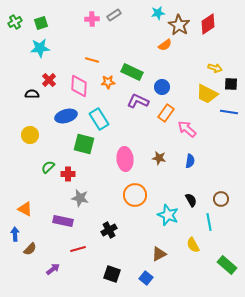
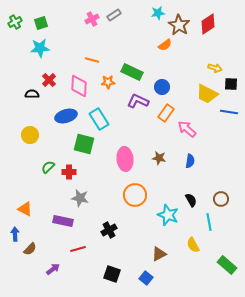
pink cross at (92, 19): rotated 24 degrees counterclockwise
red cross at (68, 174): moved 1 px right, 2 px up
